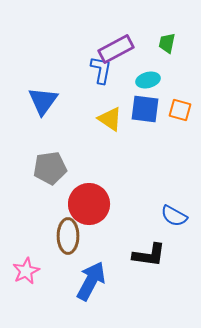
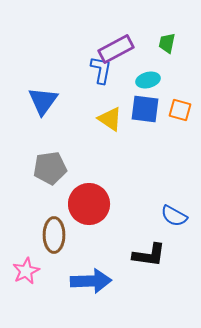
brown ellipse: moved 14 px left, 1 px up
blue arrow: rotated 60 degrees clockwise
